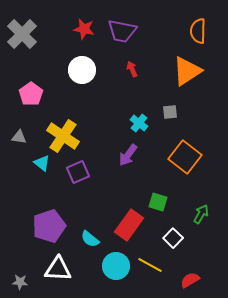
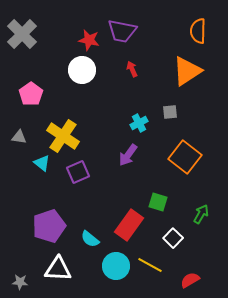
red star: moved 5 px right, 11 px down
cyan cross: rotated 24 degrees clockwise
